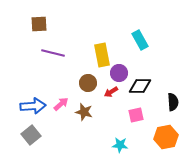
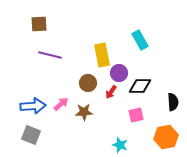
purple line: moved 3 px left, 2 px down
red arrow: rotated 24 degrees counterclockwise
brown star: rotated 18 degrees counterclockwise
gray square: rotated 30 degrees counterclockwise
cyan star: rotated 14 degrees clockwise
